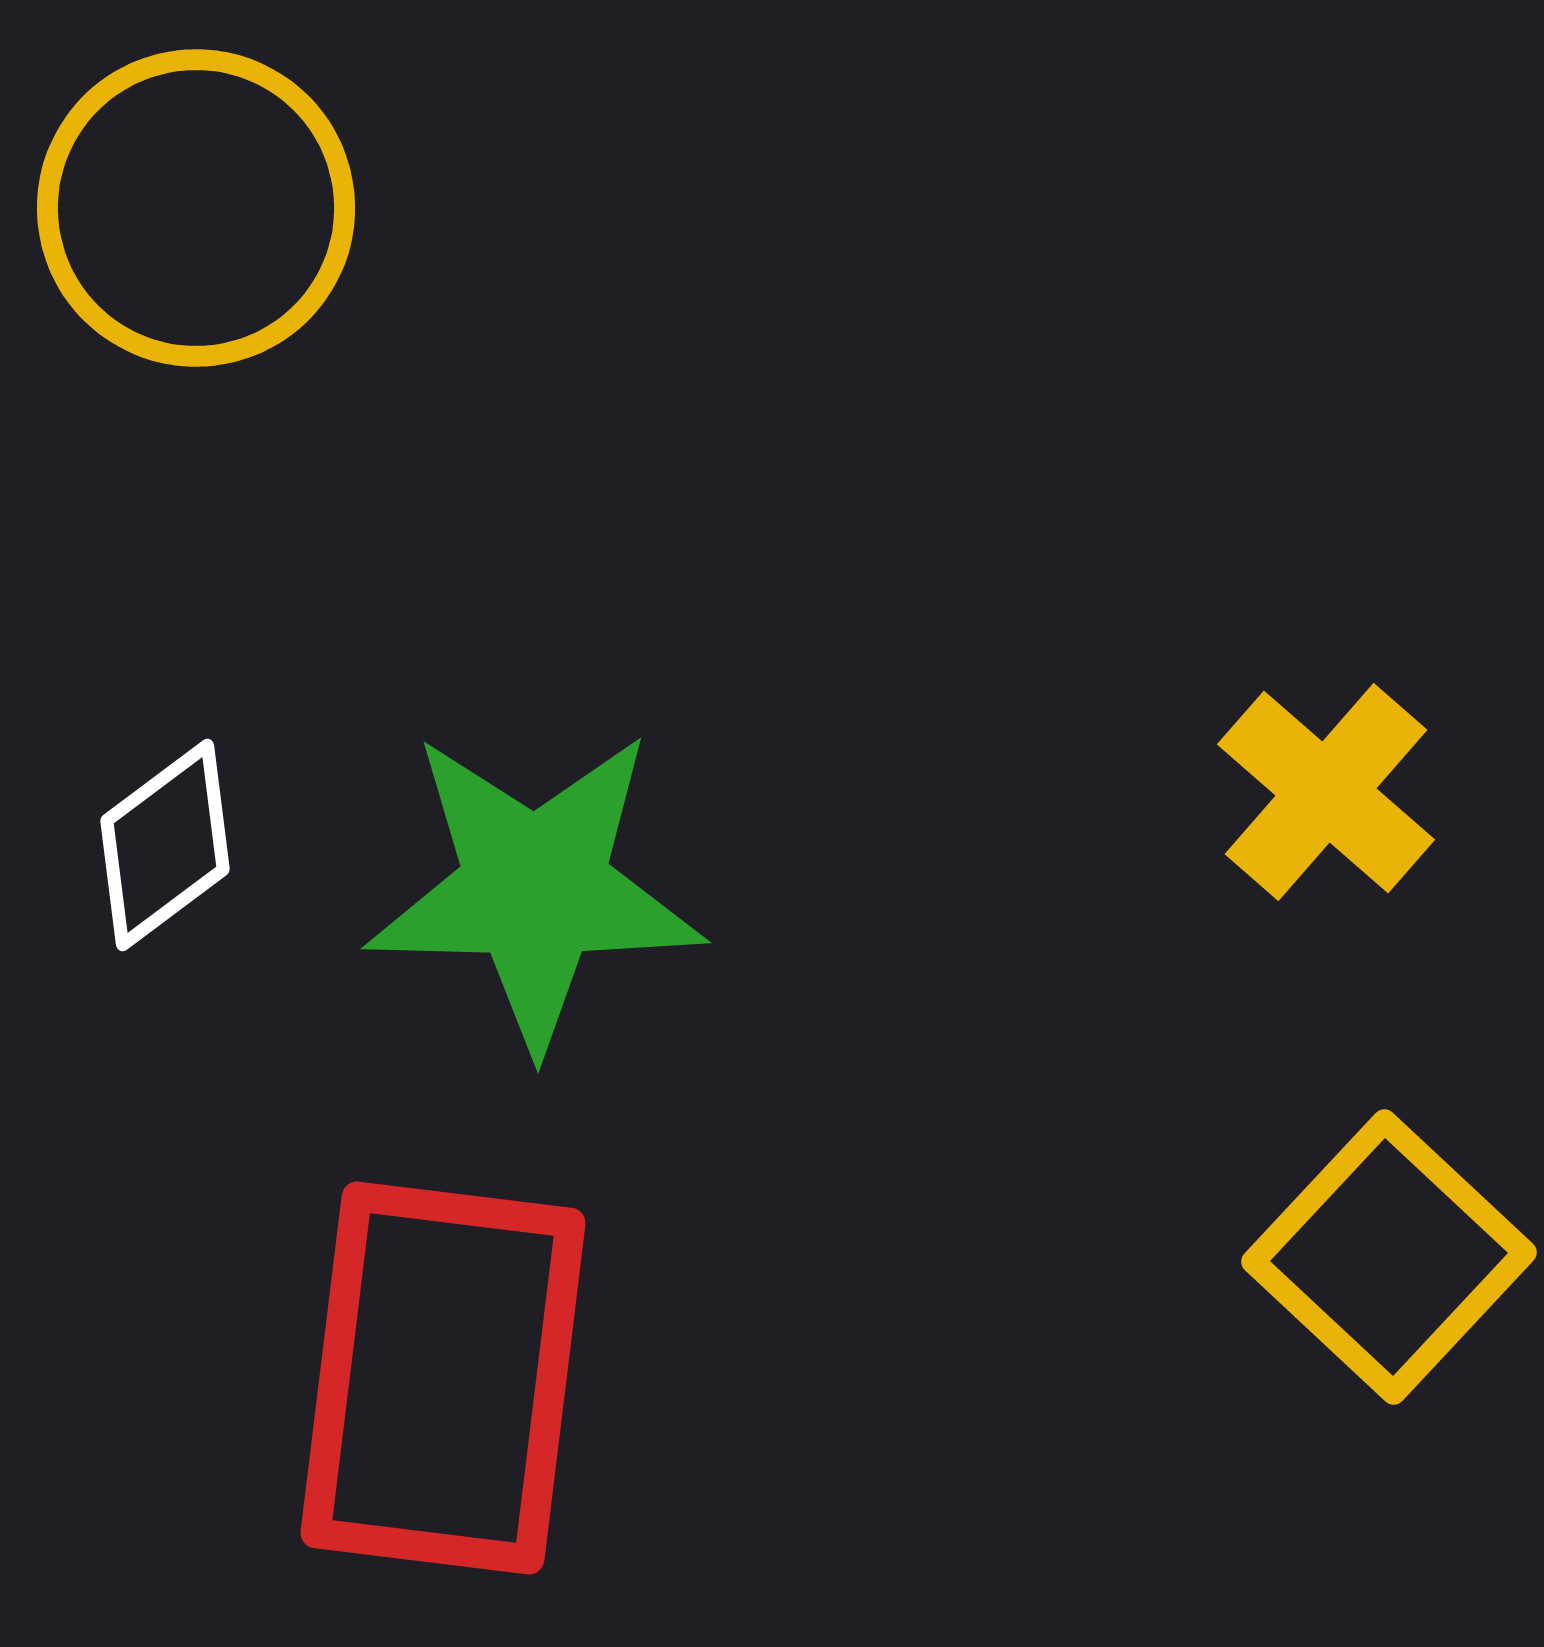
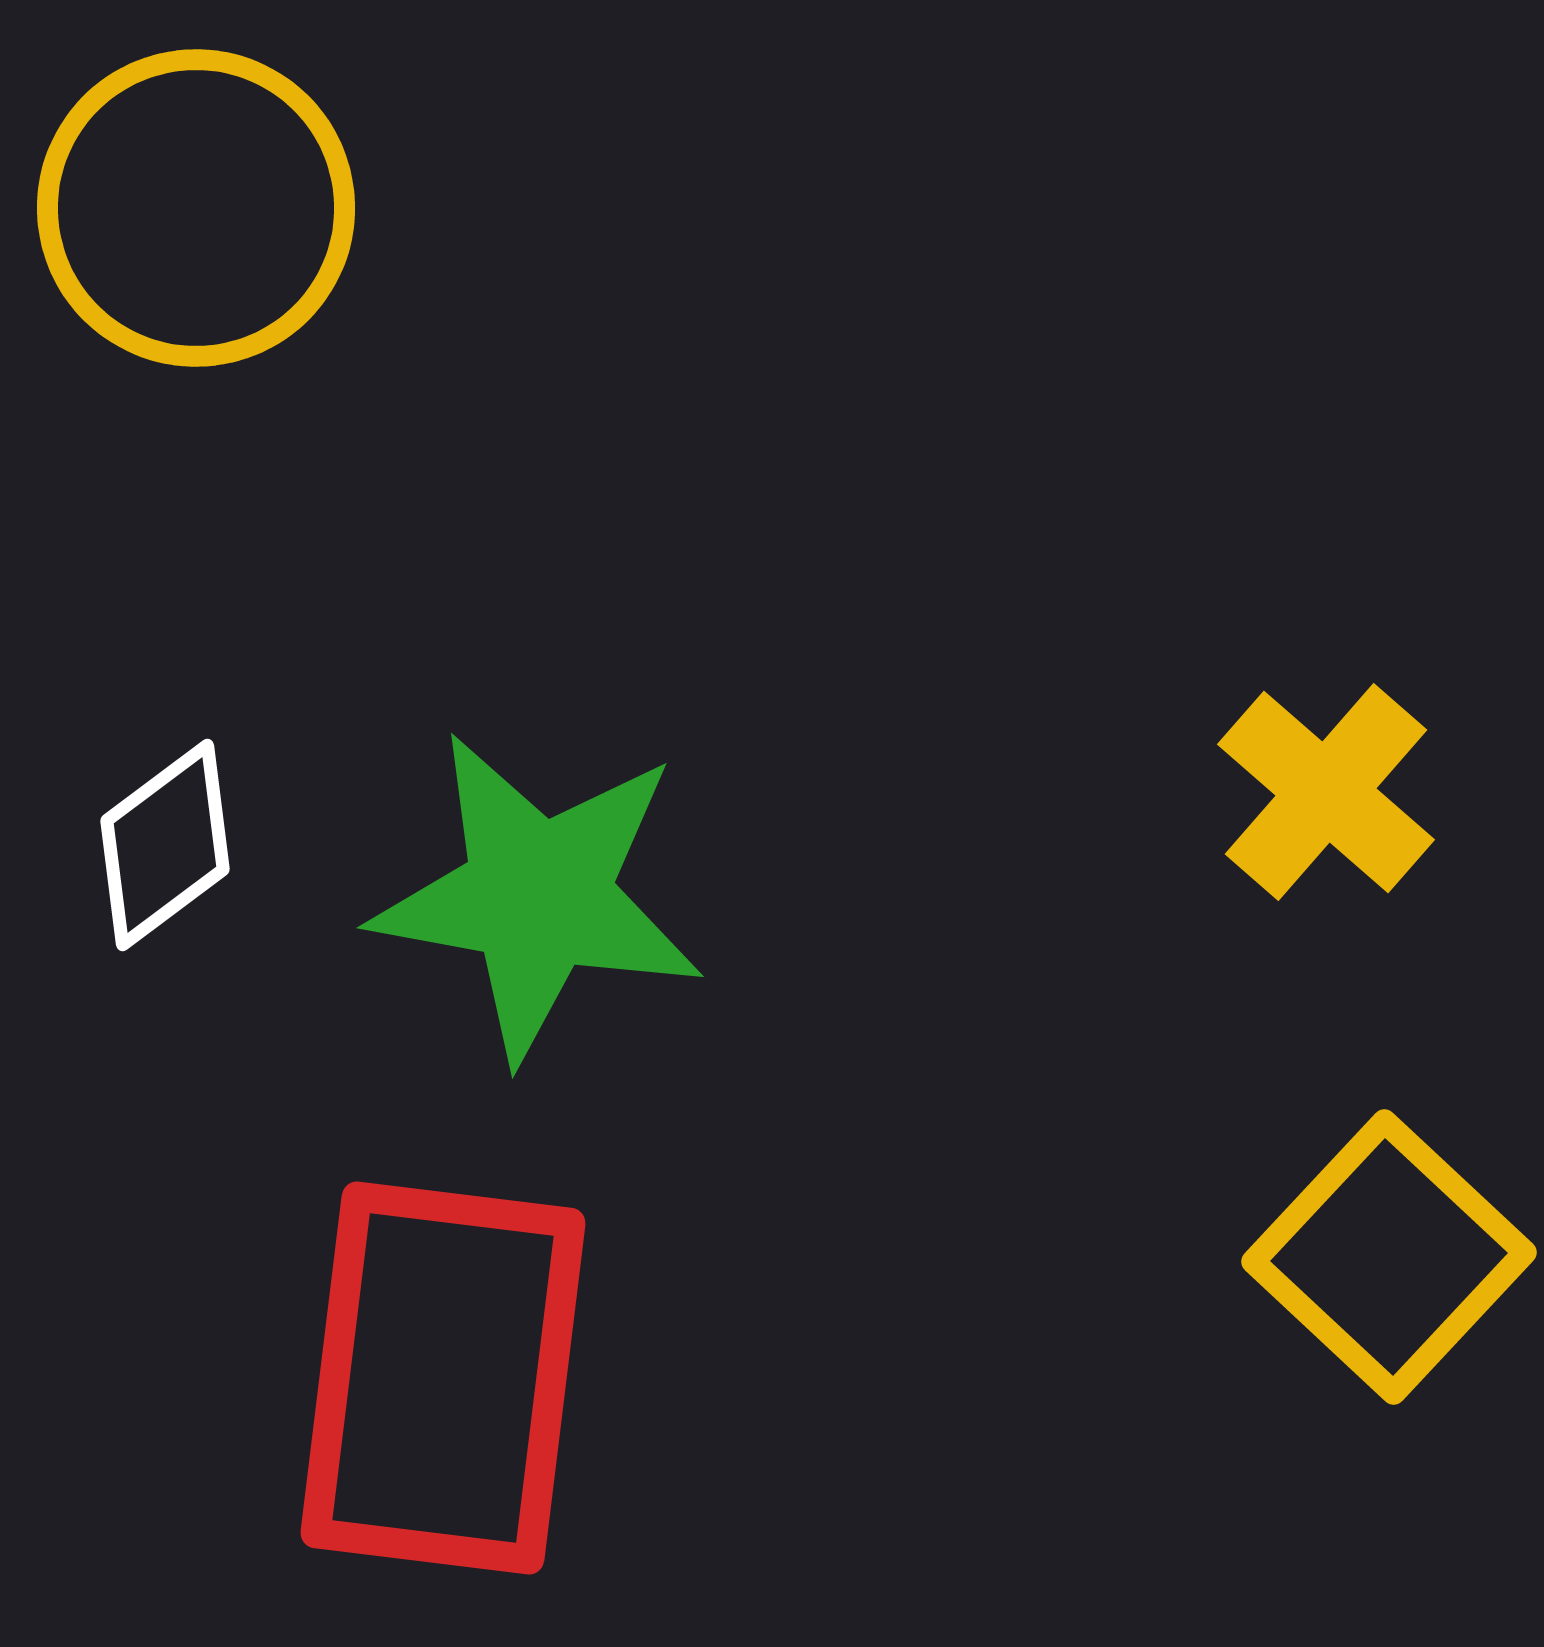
green star: moved 3 px right, 7 px down; rotated 9 degrees clockwise
